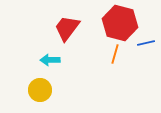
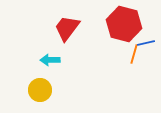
red hexagon: moved 4 px right, 1 px down
orange line: moved 19 px right
